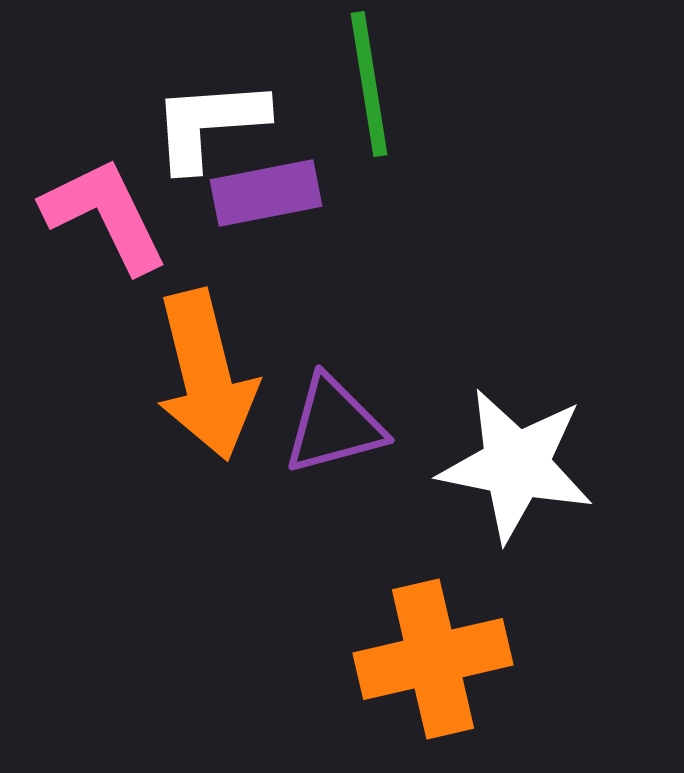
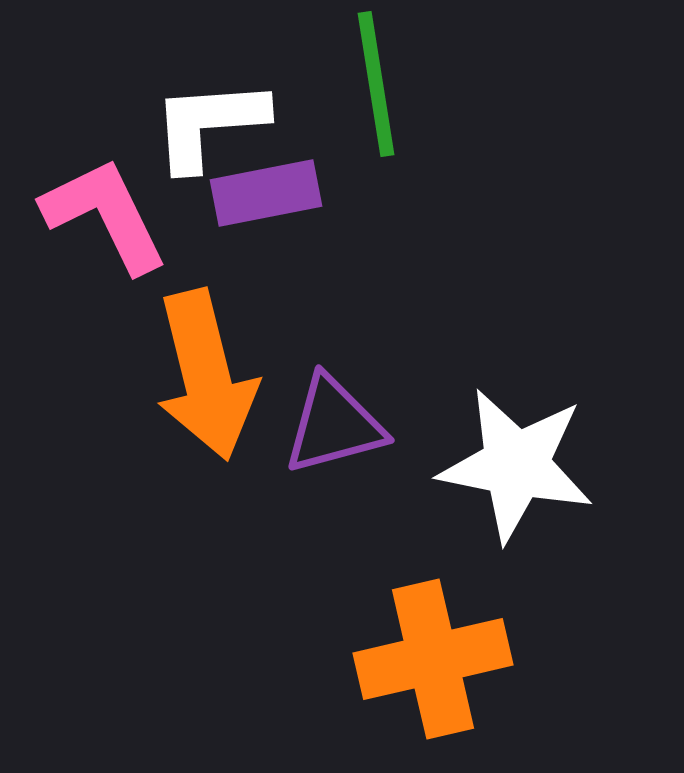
green line: moved 7 px right
